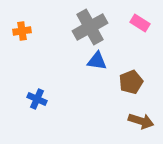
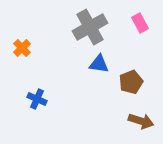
pink rectangle: rotated 30 degrees clockwise
orange cross: moved 17 px down; rotated 36 degrees counterclockwise
blue triangle: moved 2 px right, 3 px down
